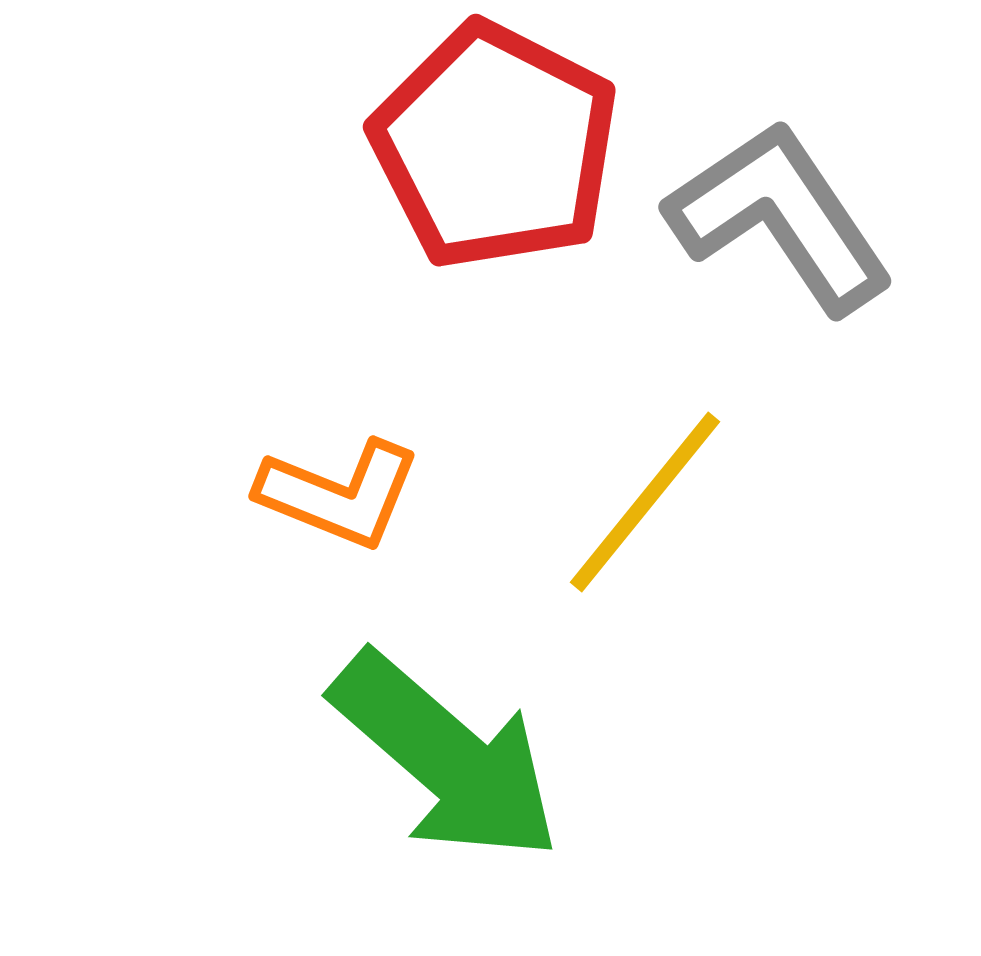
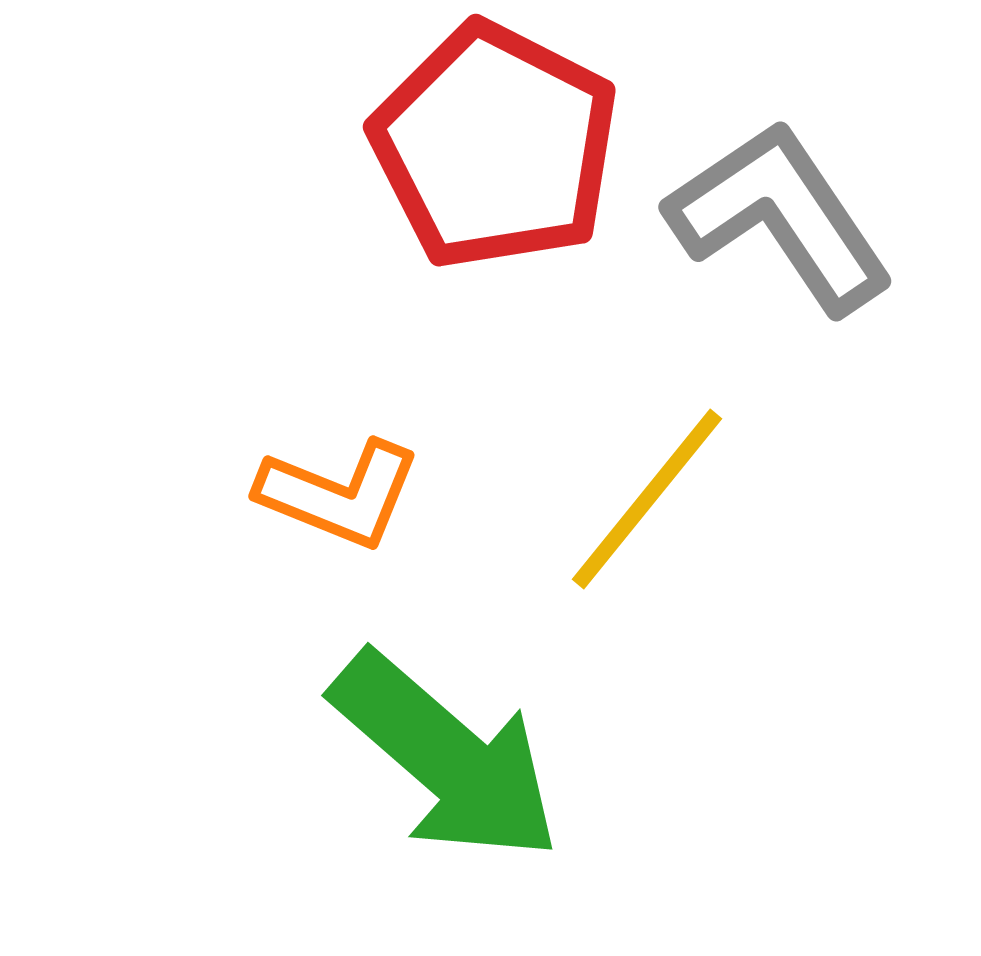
yellow line: moved 2 px right, 3 px up
